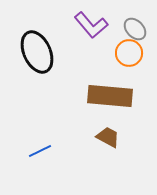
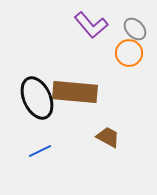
black ellipse: moved 46 px down
brown rectangle: moved 35 px left, 4 px up
